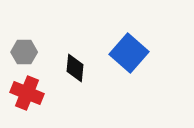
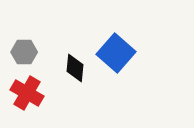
blue square: moved 13 px left
red cross: rotated 8 degrees clockwise
